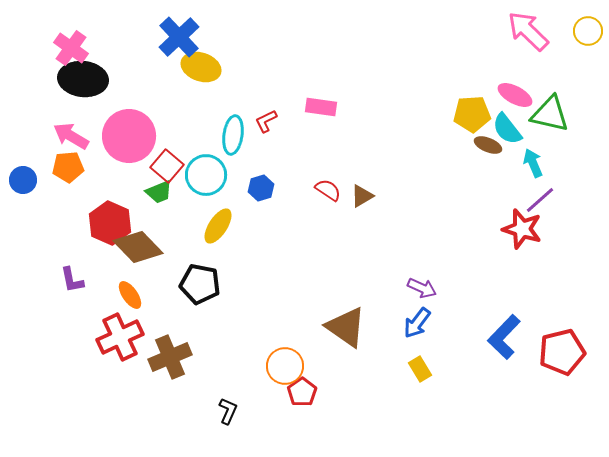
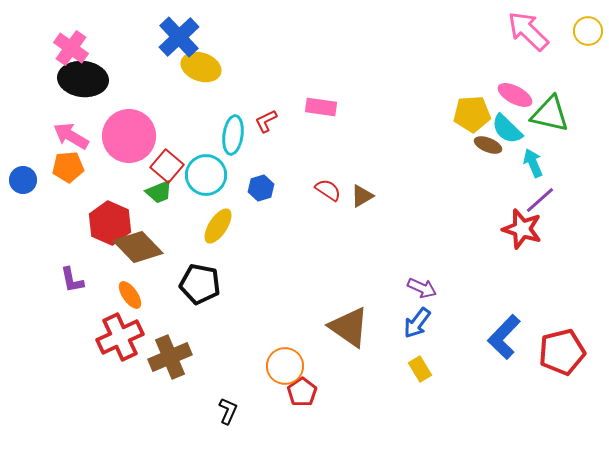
cyan semicircle at (507, 129): rotated 8 degrees counterclockwise
brown triangle at (346, 327): moved 3 px right
